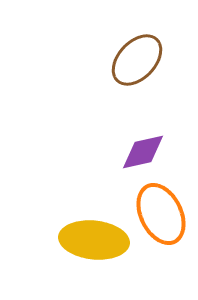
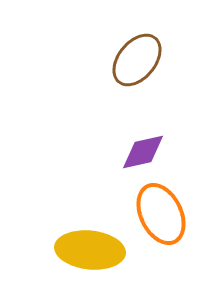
brown ellipse: rotated 4 degrees counterclockwise
yellow ellipse: moved 4 px left, 10 px down
